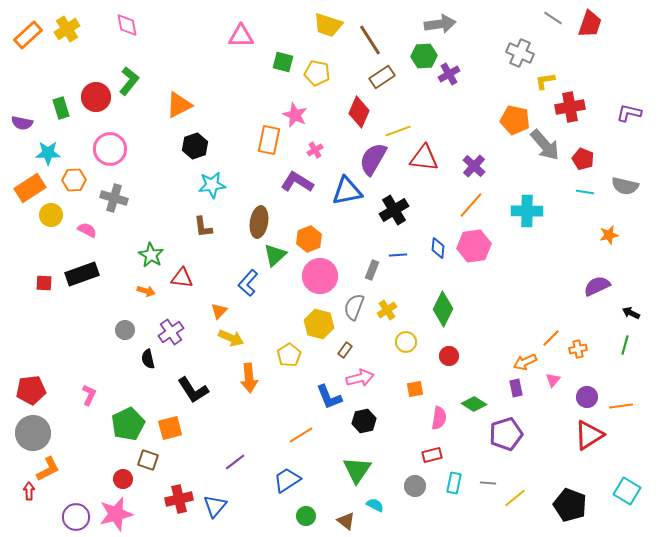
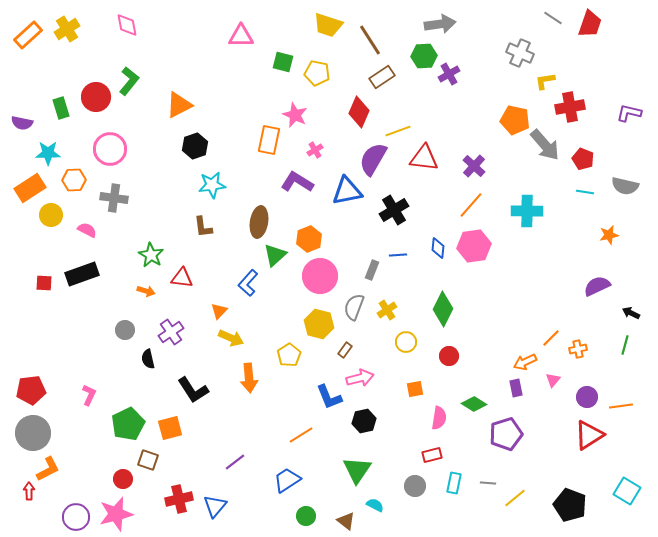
gray cross at (114, 198): rotated 8 degrees counterclockwise
